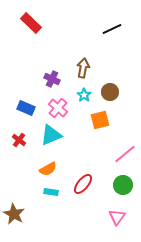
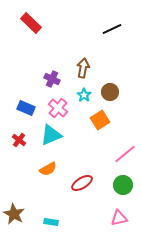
orange square: rotated 18 degrees counterclockwise
red ellipse: moved 1 px left, 1 px up; rotated 20 degrees clockwise
cyan rectangle: moved 30 px down
pink triangle: moved 2 px right, 1 px down; rotated 42 degrees clockwise
